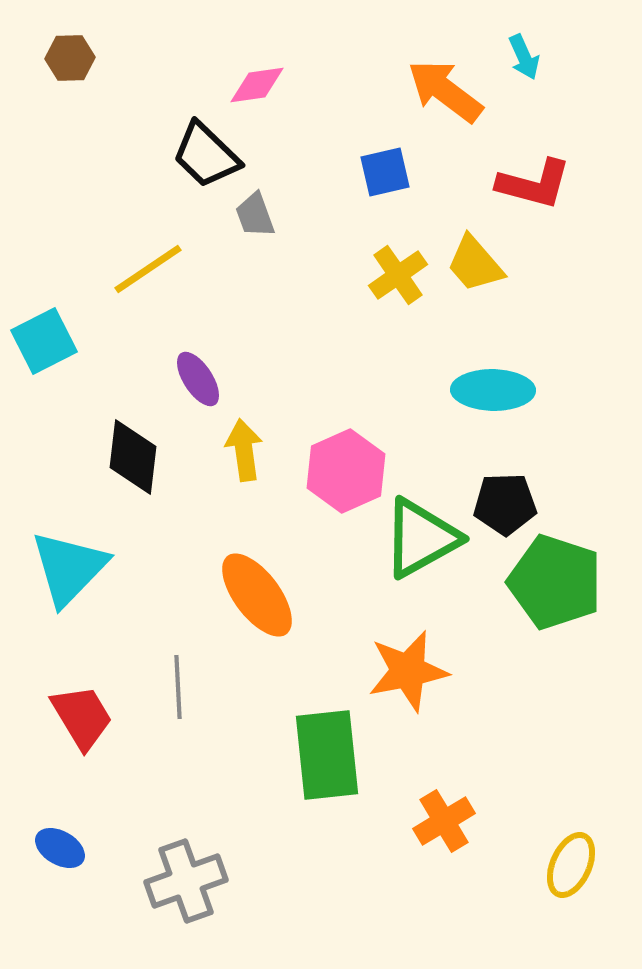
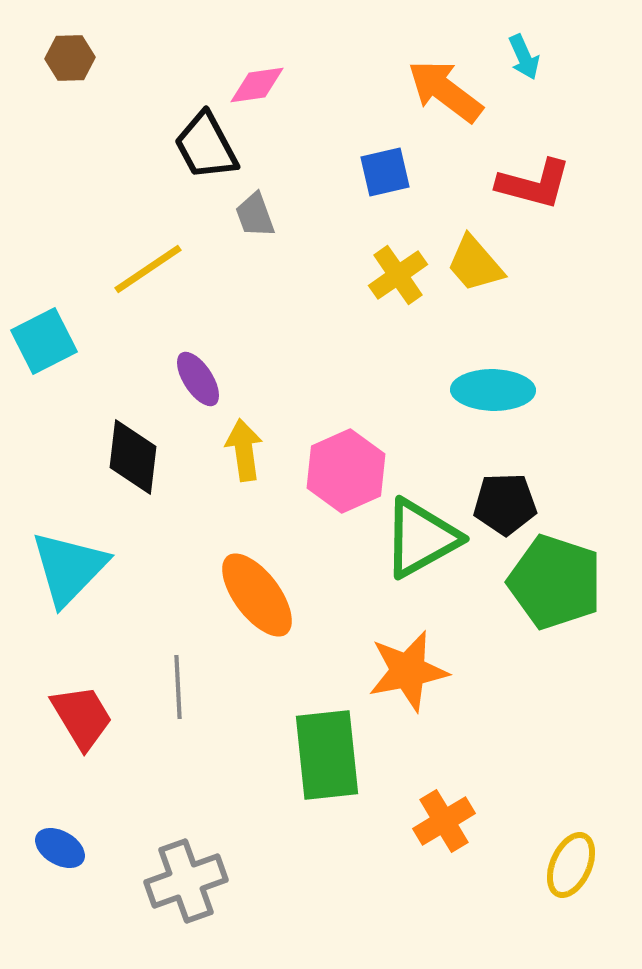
black trapezoid: moved 9 px up; rotated 18 degrees clockwise
